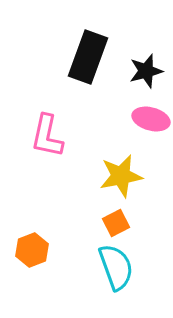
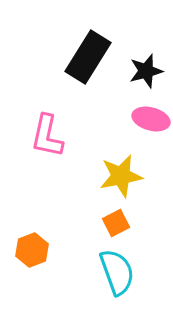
black rectangle: rotated 12 degrees clockwise
cyan semicircle: moved 1 px right, 5 px down
